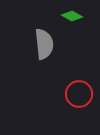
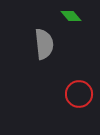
green diamond: moved 1 px left; rotated 20 degrees clockwise
